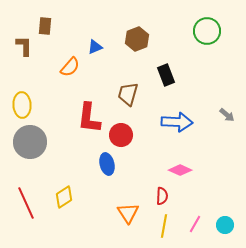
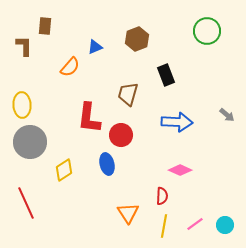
yellow diamond: moved 27 px up
pink line: rotated 24 degrees clockwise
